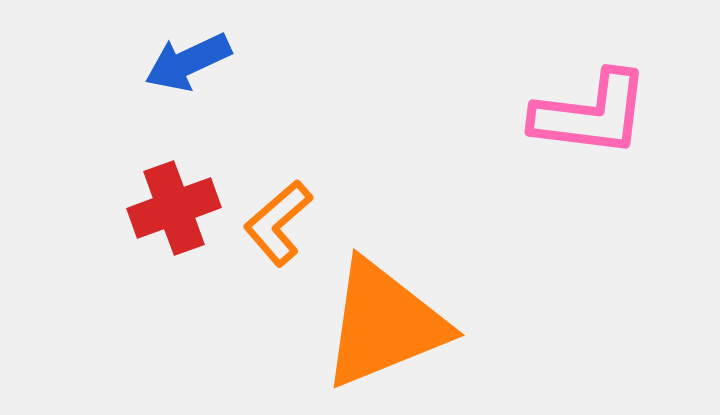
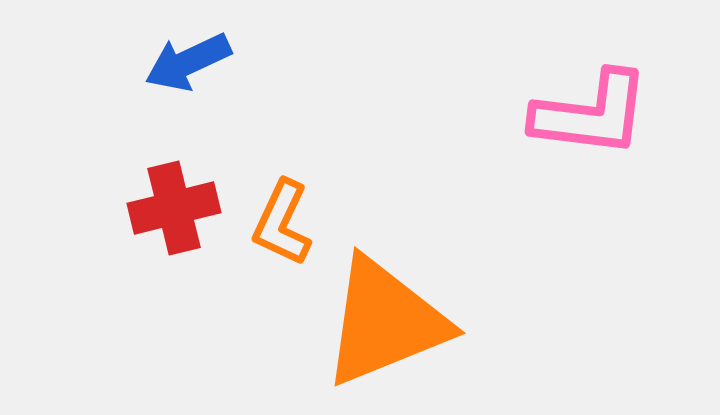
red cross: rotated 6 degrees clockwise
orange L-shape: moved 4 px right; rotated 24 degrees counterclockwise
orange triangle: moved 1 px right, 2 px up
